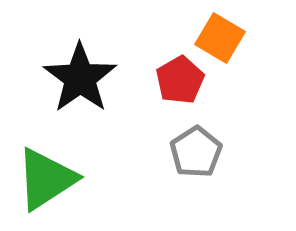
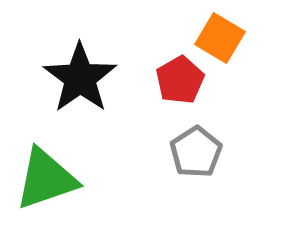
green triangle: rotated 14 degrees clockwise
